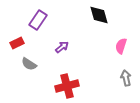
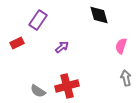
gray semicircle: moved 9 px right, 27 px down
